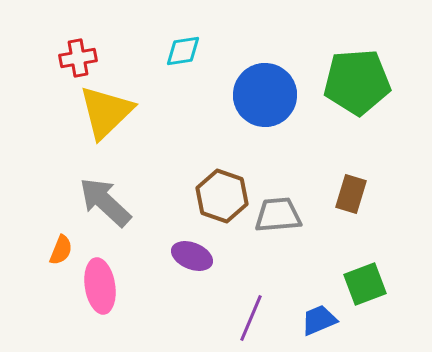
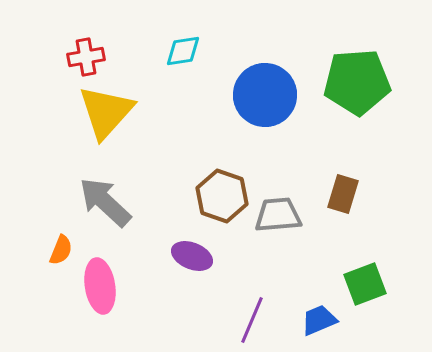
red cross: moved 8 px right, 1 px up
yellow triangle: rotated 4 degrees counterclockwise
brown rectangle: moved 8 px left
purple line: moved 1 px right, 2 px down
